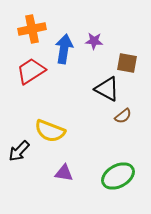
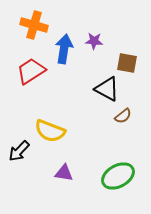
orange cross: moved 2 px right, 4 px up; rotated 28 degrees clockwise
